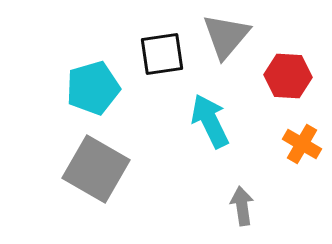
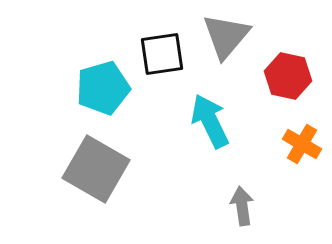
red hexagon: rotated 9 degrees clockwise
cyan pentagon: moved 10 px right
